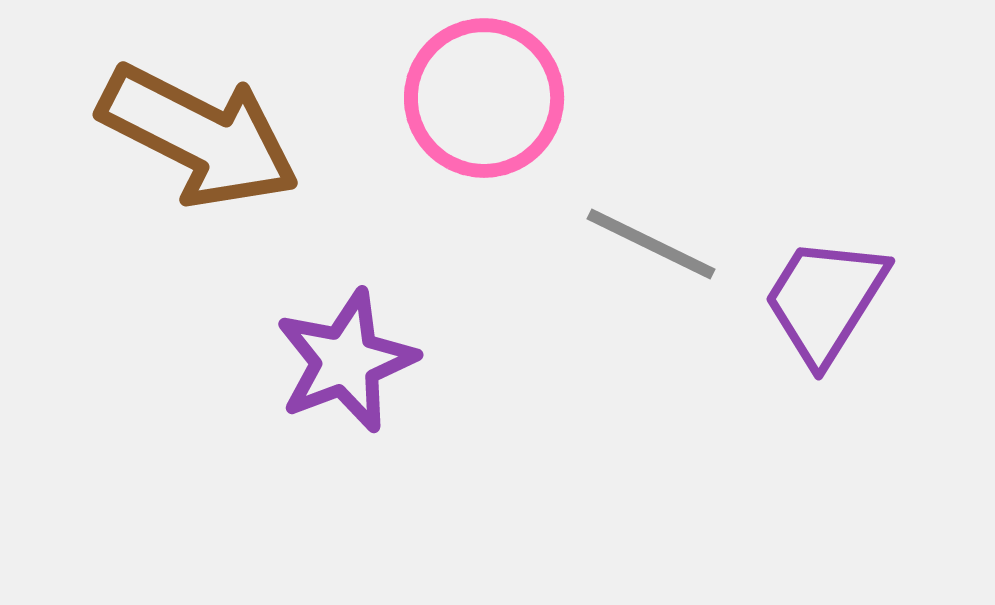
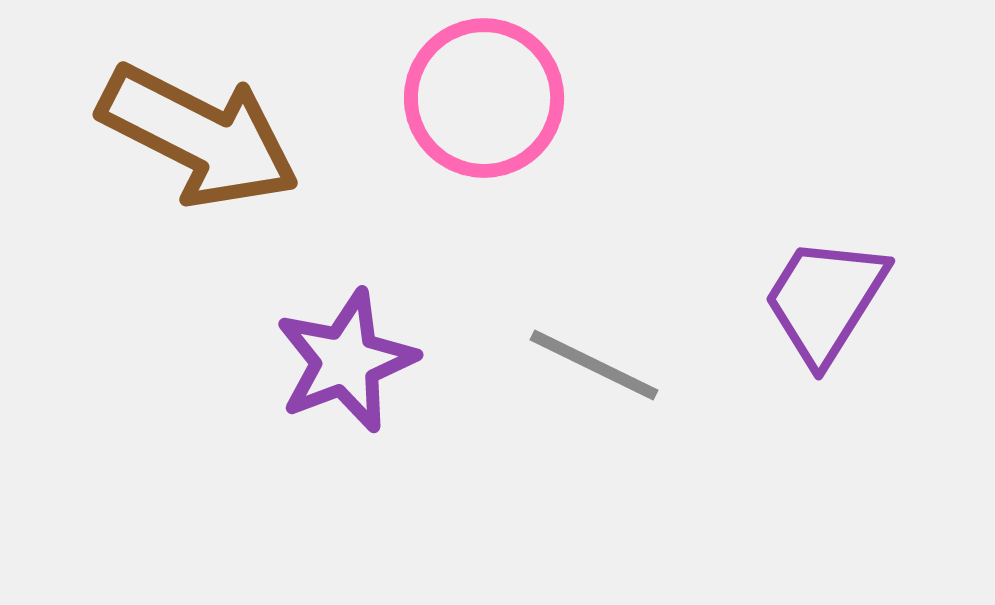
gray line: moved 57 px left, 121 px down
